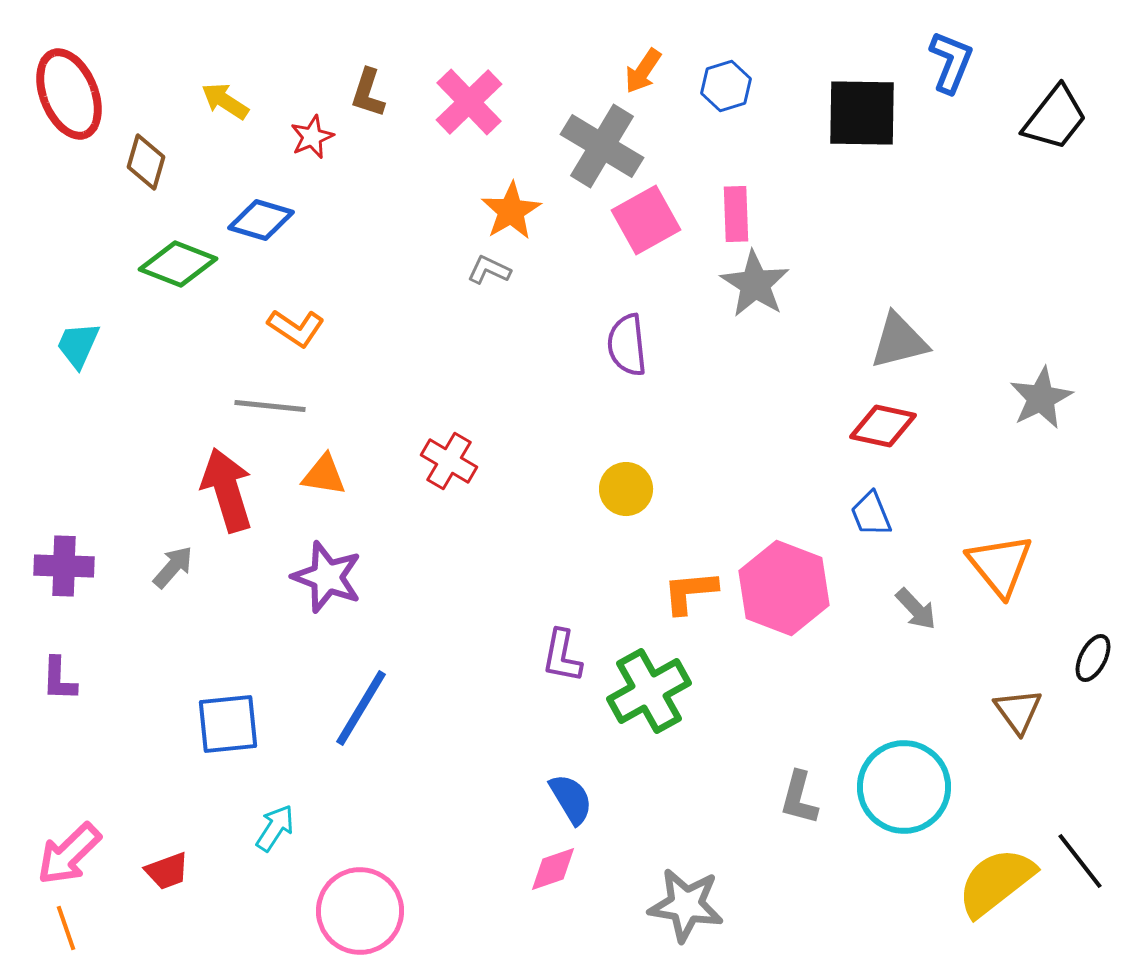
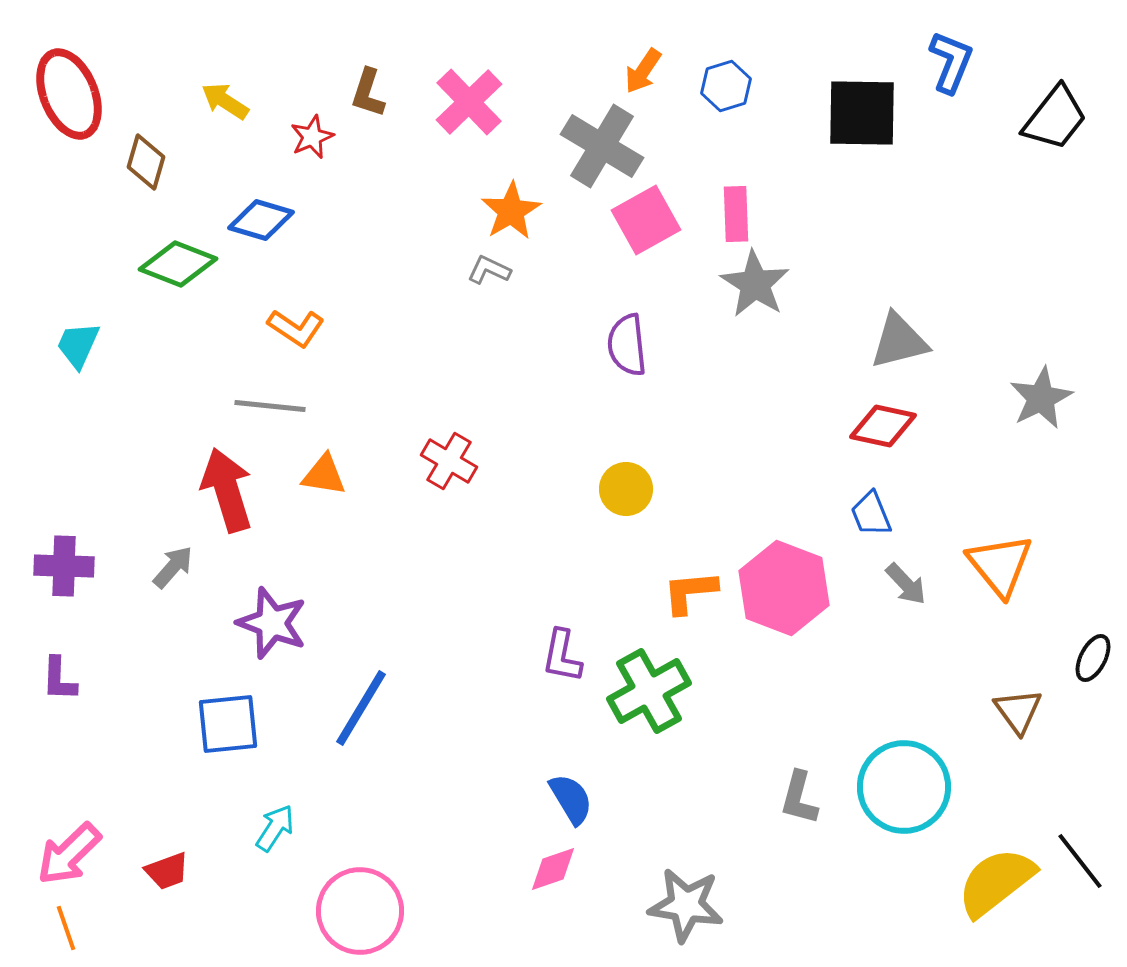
purple star at (327, 577): moved 55 px left, 46 px down
gray arrow at (916, 609): moved 10 px left, 25 px up
